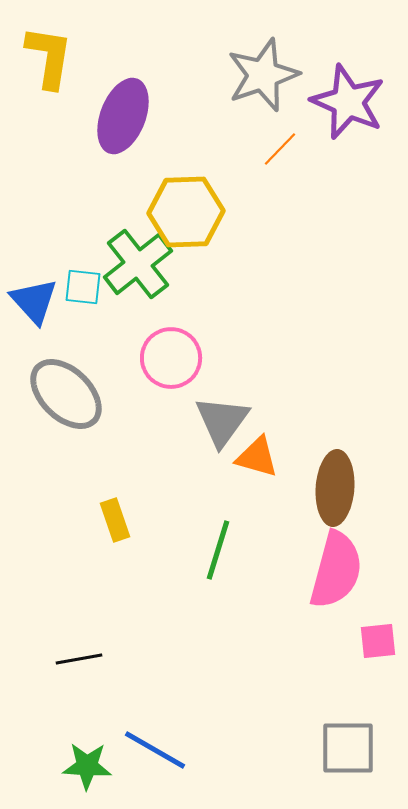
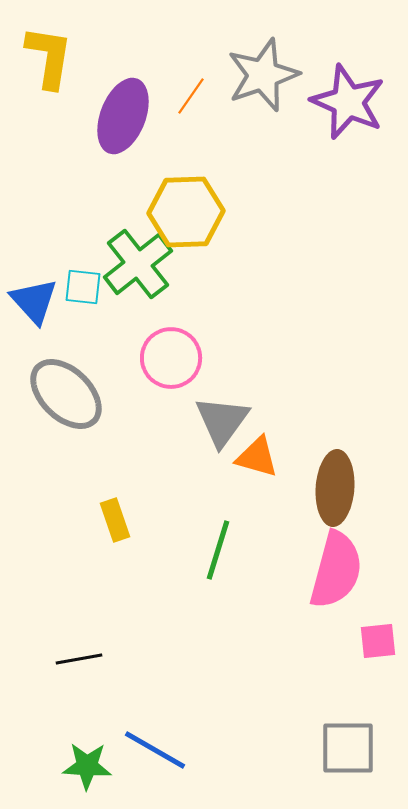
orange line: moved 89 px left, 53 px up; rotated 9 degrees counterclockwise
